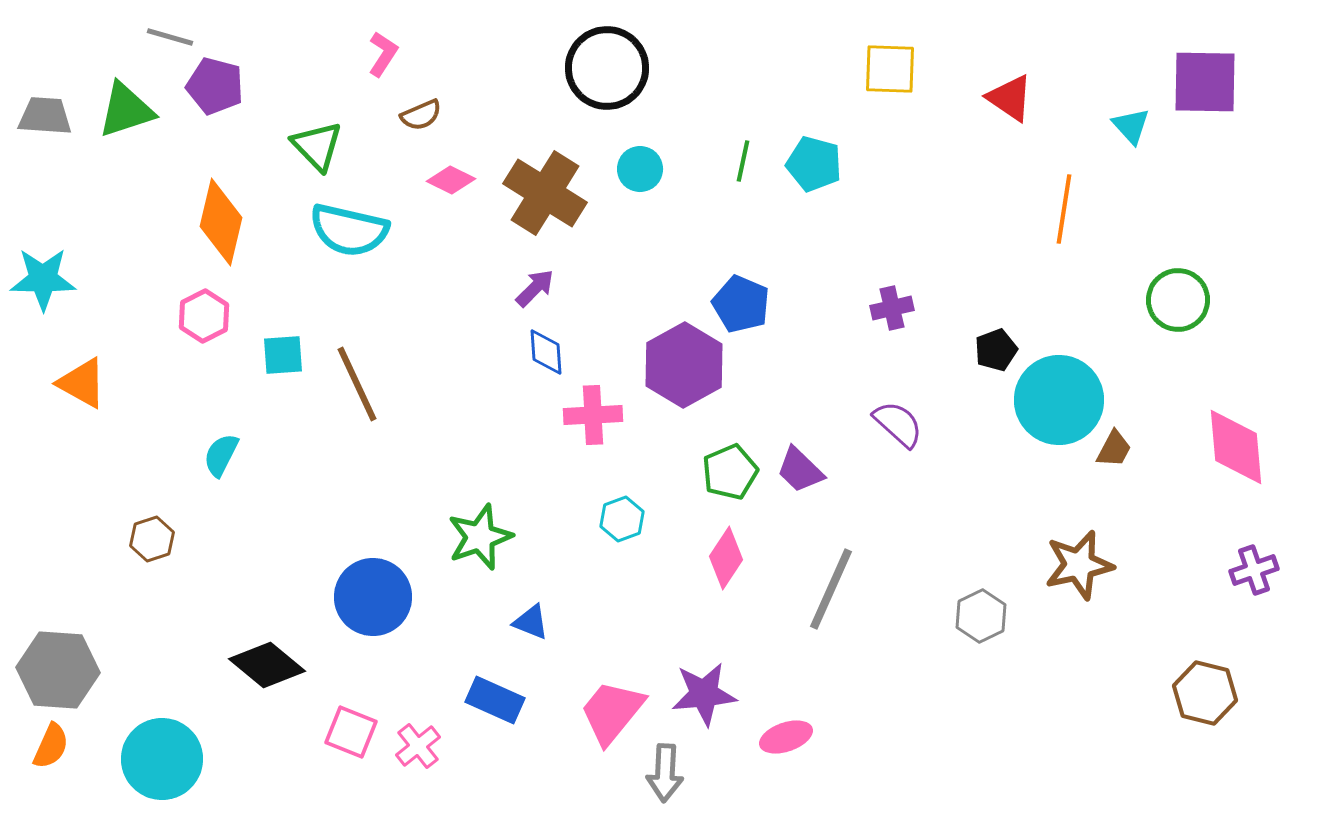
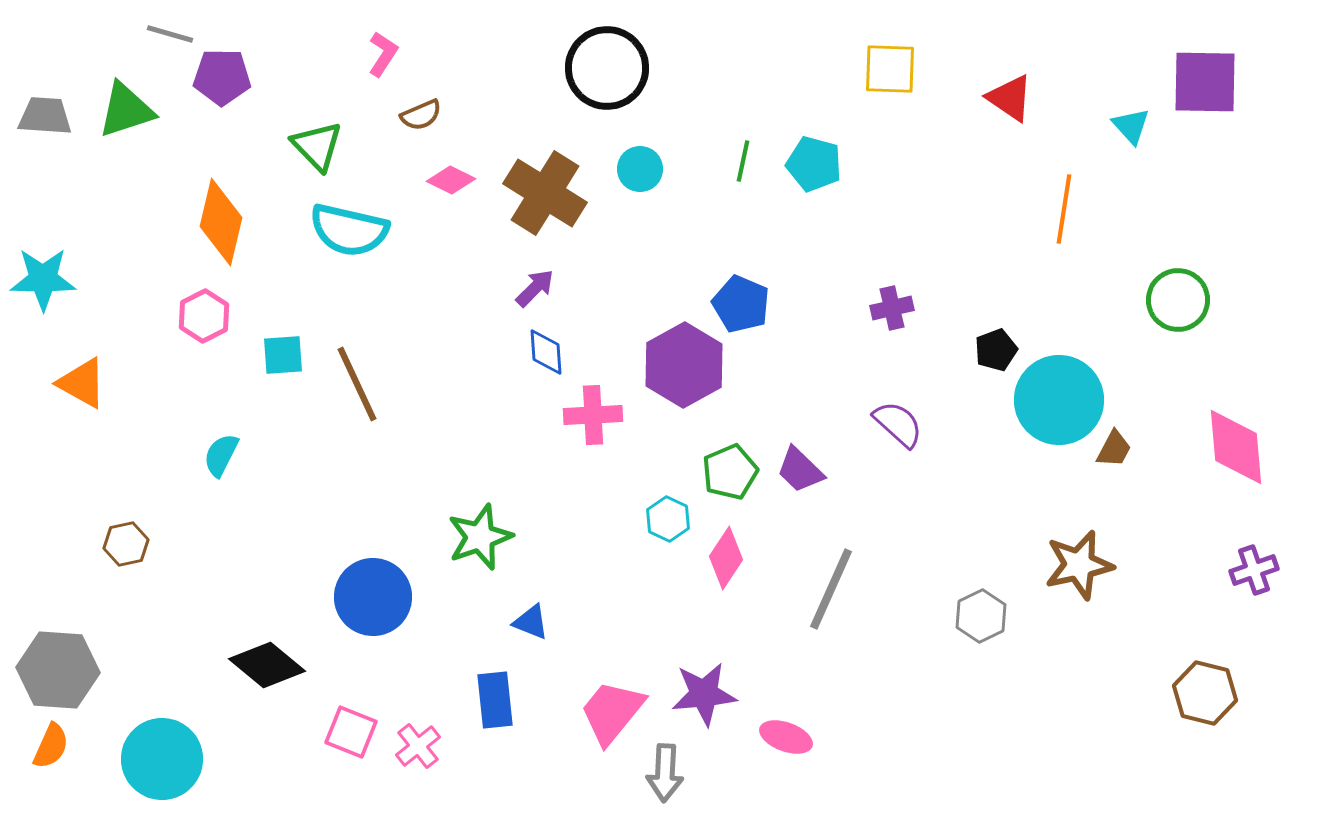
gray line at (170, 37): moved 3 px up
purple pentagon at (215, 86): moved 7 px right, 9 px up; rotated 14 degrees counterclockwise
cyan hexagon at (622, 519): moved 46 px right; rotated 15 degrees counterclockwise
brown hexagon at (152, 539): moved 26 px left, 5 px down; rotated 6 degrees clockwise
blue rectangle at (495, 700): rotated 60 degrees clockwise
pink ellipse at (786, 737): rotated 39 degrees clockwise
